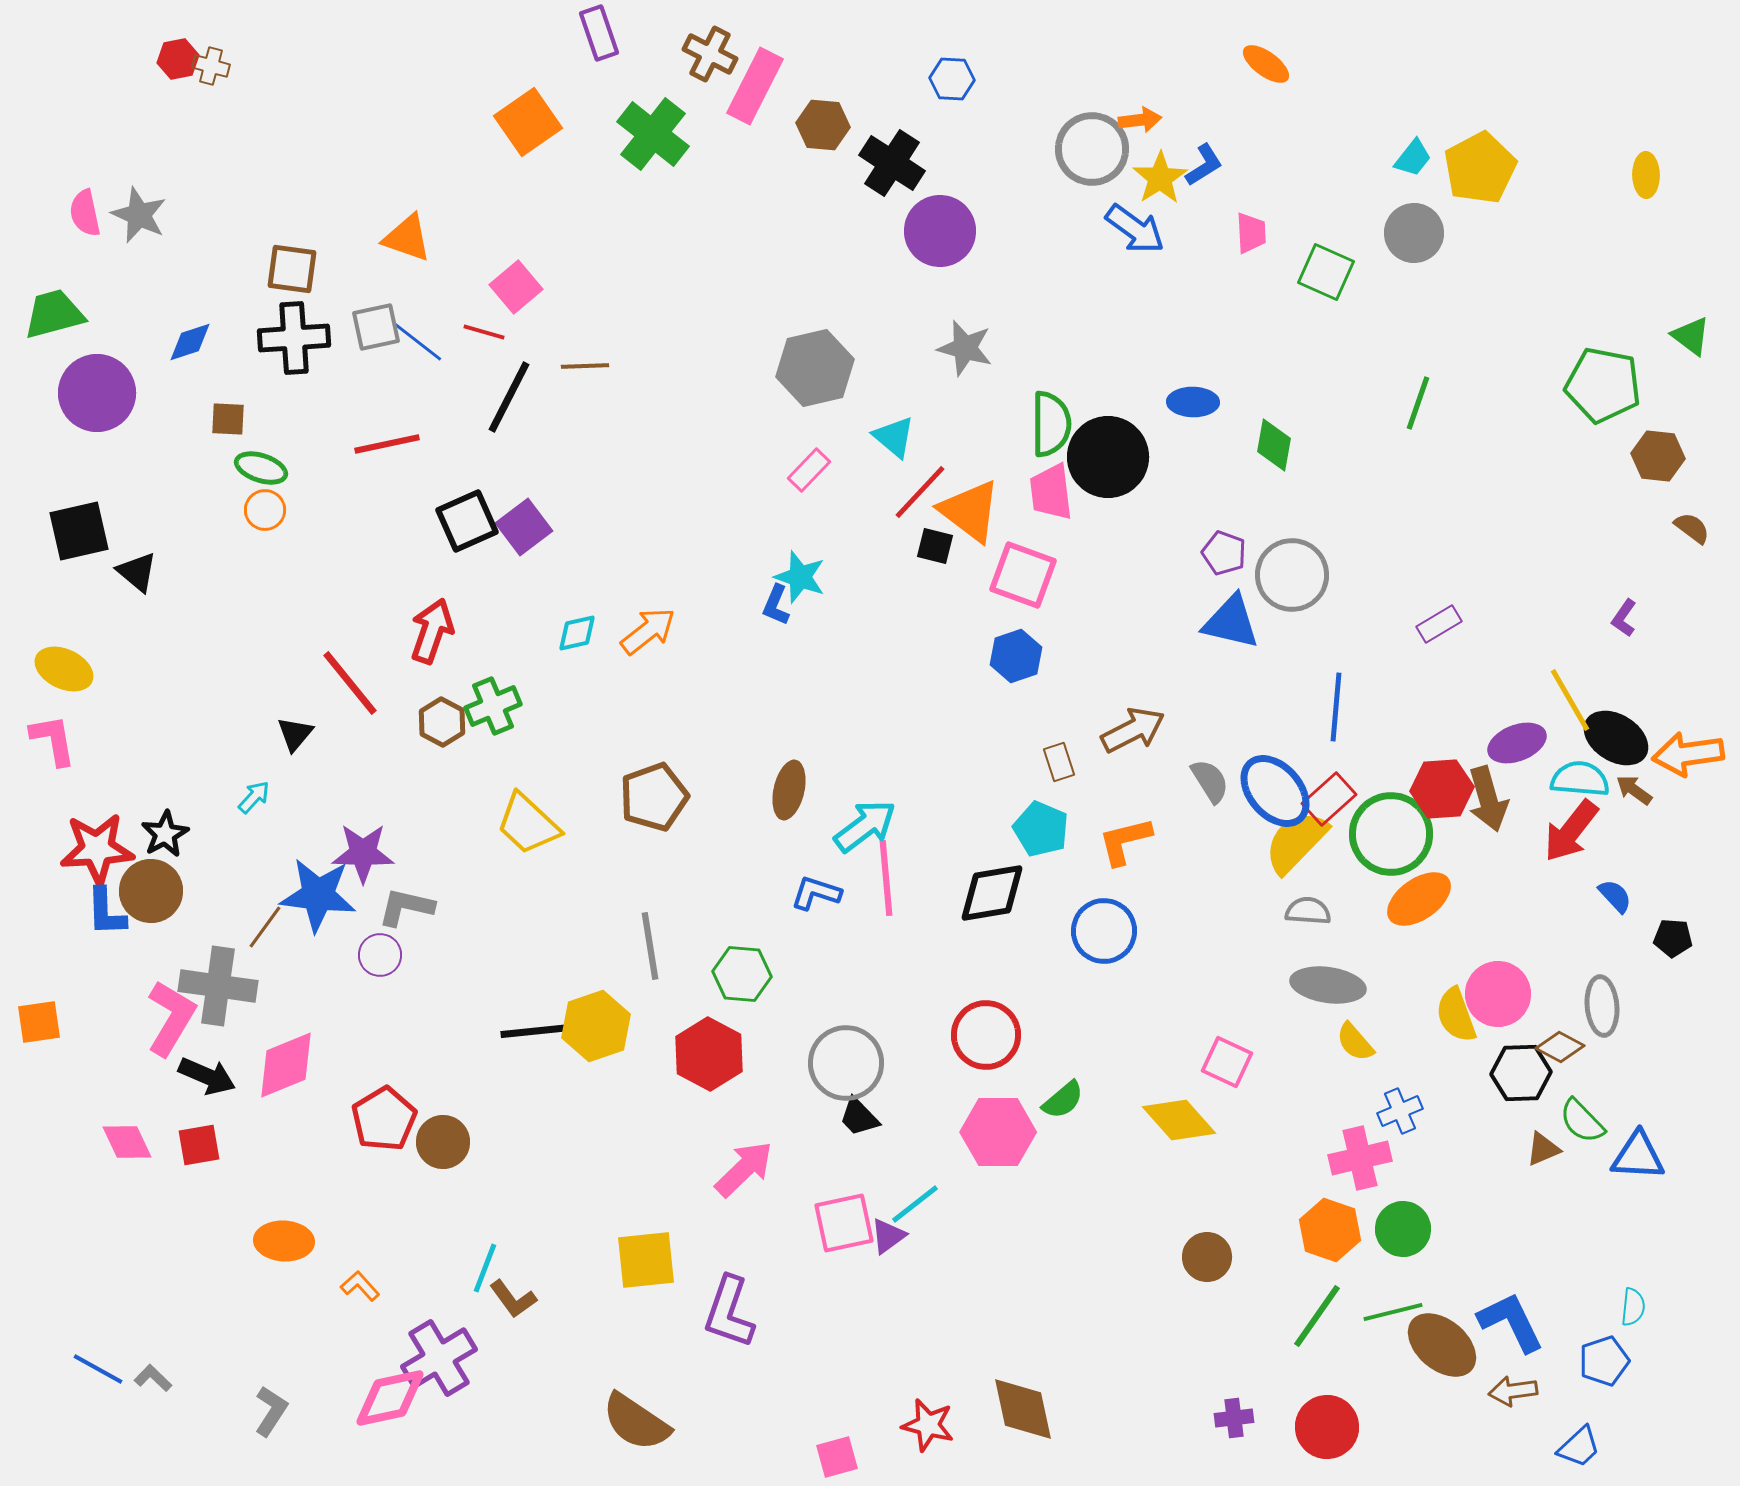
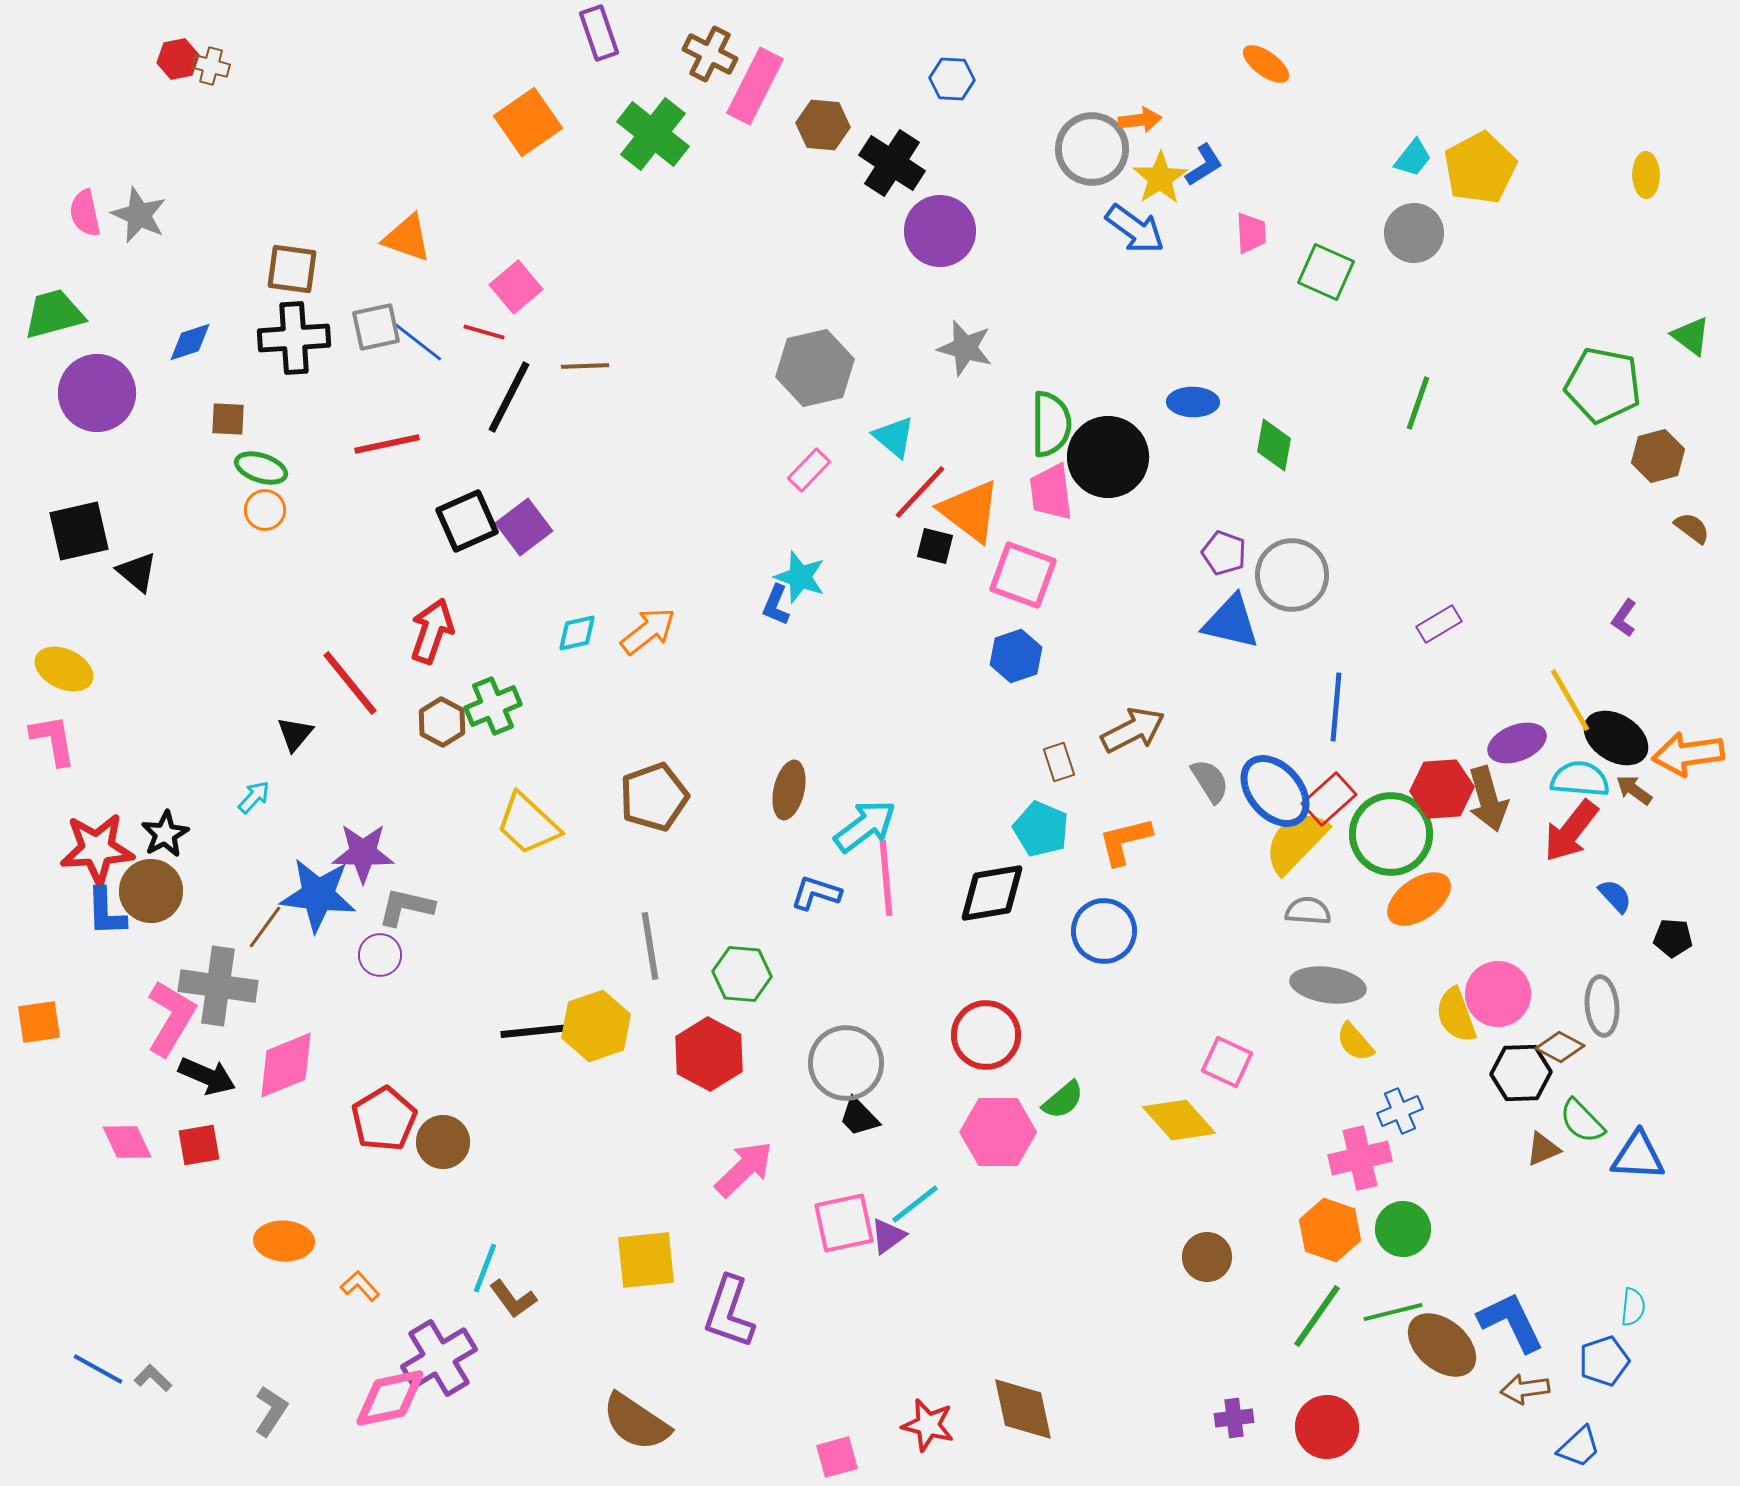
brown hexagon at (1658, 456): rotated 21 degrees counterclockwise
brown arrow at (1513, 1391): moved 12 px right, 2 px up
